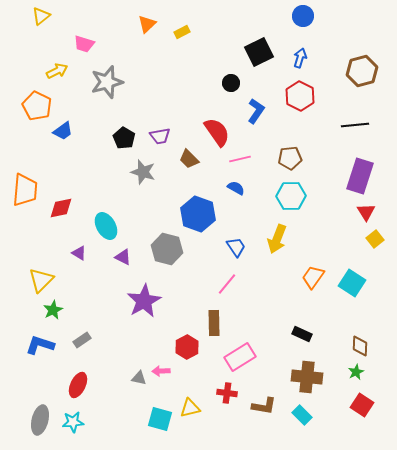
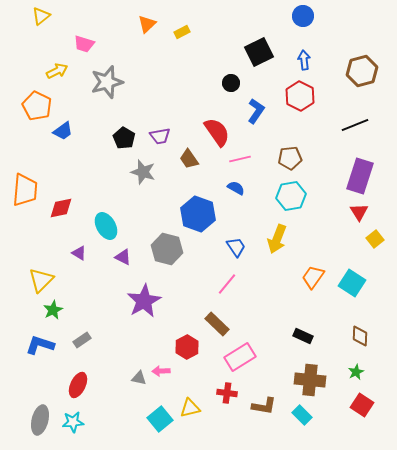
blue arrow at (300, 58): moved 4 px right, 2 px down; rotated 24 degrees counterclockwise
black line at (355, 125): rotated 16 degrees counterclockwise
brown trapezoid at (189, 159): rotated 10 degrees clockwise
cyan hexagon at (291, 196): rotated 8 degrees counterclockwise
red triangle at (366, 212): moved 7 px left
brown rectangle at (214, 323): moved 3 px right, 1 px down; rotated 45 degrees counterclockwise
black rectangle at (302, 334): moved 1 px right, 2 px down
brown diamond at (360, 346): moved 10 px up
brown cross at (307, 377): moved 3 px right, 3 px down
cyan square at (160, 419): rotated 35 degrees clockwise
